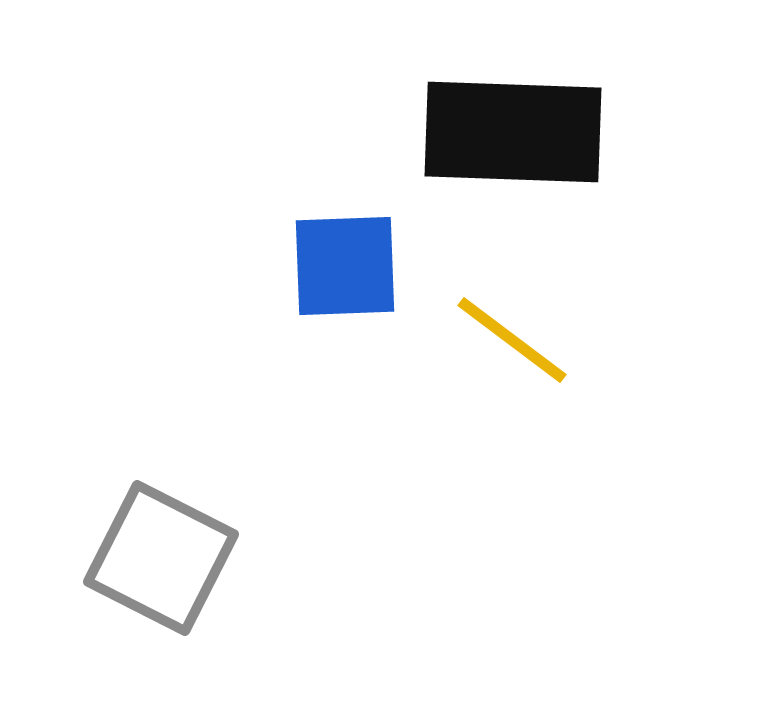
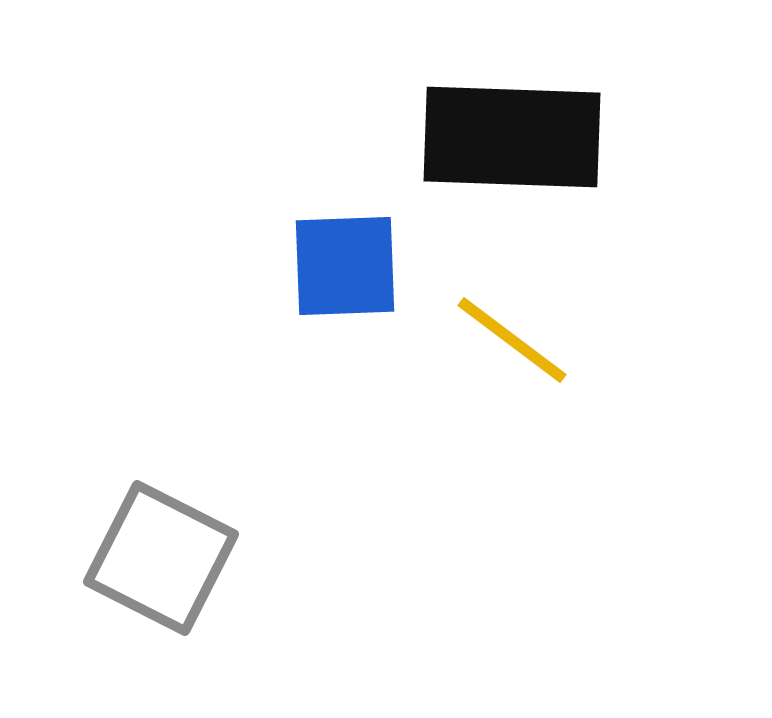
black rectangle: moved 1 px left, 5 px down
